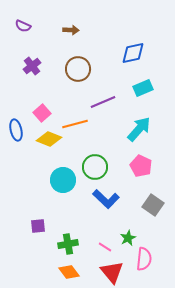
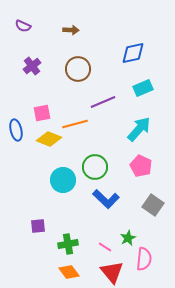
pink square: rotated 30 degrees clockwise
